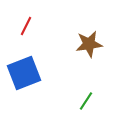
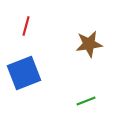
red line: rotated 12 degrees counterclockwise
green line: rotated 36 degrees clockwise
